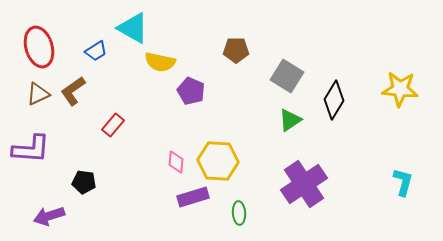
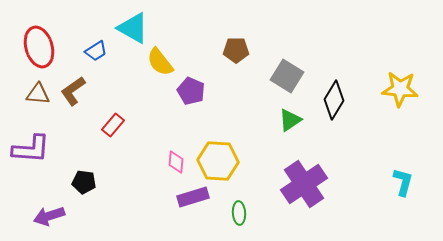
yellow semicircle: rotated 40 degrees clockwise
brown triangle: rotated 30 degrees clockwise
